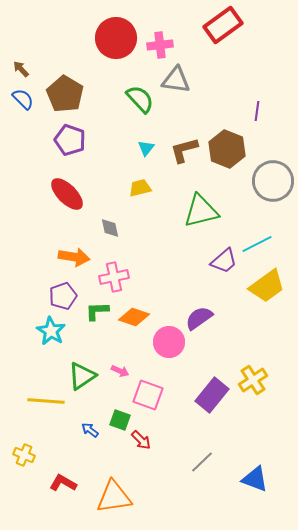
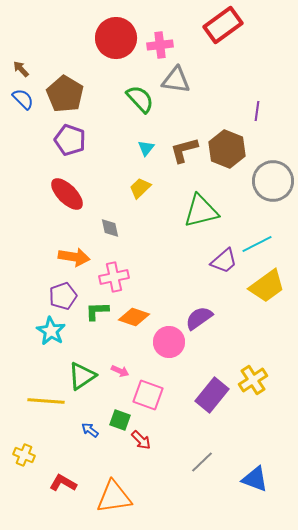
yellow trapezoid at (140, 188): rotated 30 degrees counterclockwise
